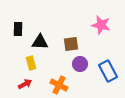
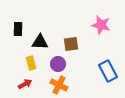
purple circle: moved 22 px left
